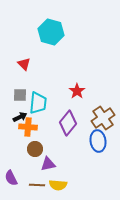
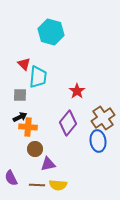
cyan trapezoid: moved 26 px up
